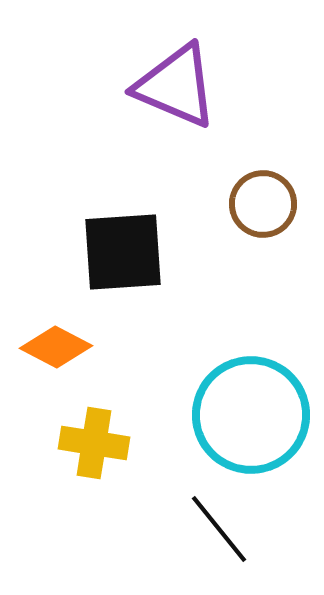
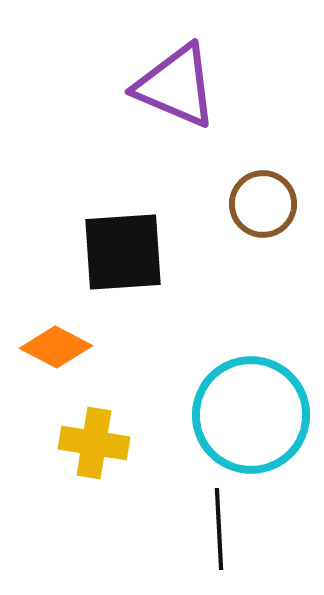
black line: rotated 36 degrees clockwise
